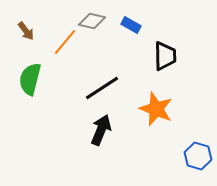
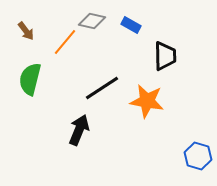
orange star: moved 9 px left, 8 px up; rotated 12 degrees counterclockwise
black arrow: moved 22 px left
